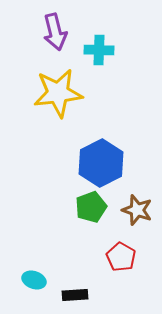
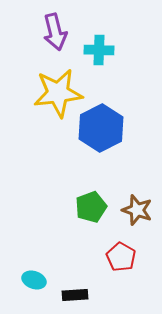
blue hexagon: moved 35 px up
